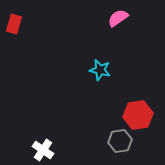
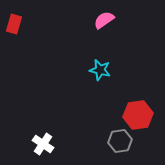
pink semicircle: moved 14 px left, 2 px down
white cross: moved 6 px up
